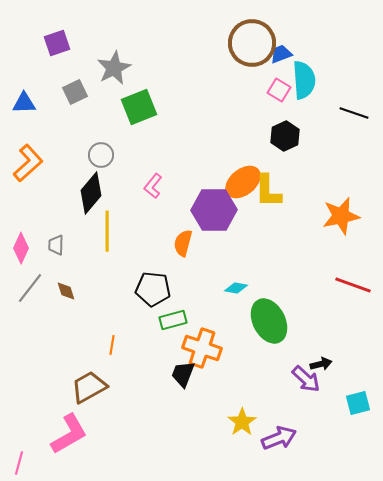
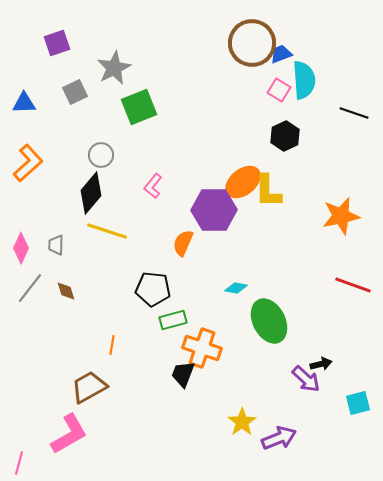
yellow line at (107, 231): rotated 72 degrees counterclockwise
orange semicircle at (183, 243): rotated 8 degrees clockwise
